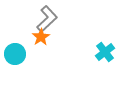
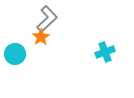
cyan cross: rotated 18 degrees clockwise
